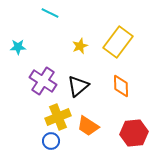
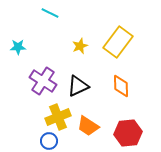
black triangle: rotated 15 degrees clockwise
red hexagon: moved 6 px left
blue circle: moved 2 px left
